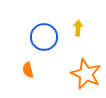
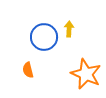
yellow arrow: moved 9 px left, 1 px down
